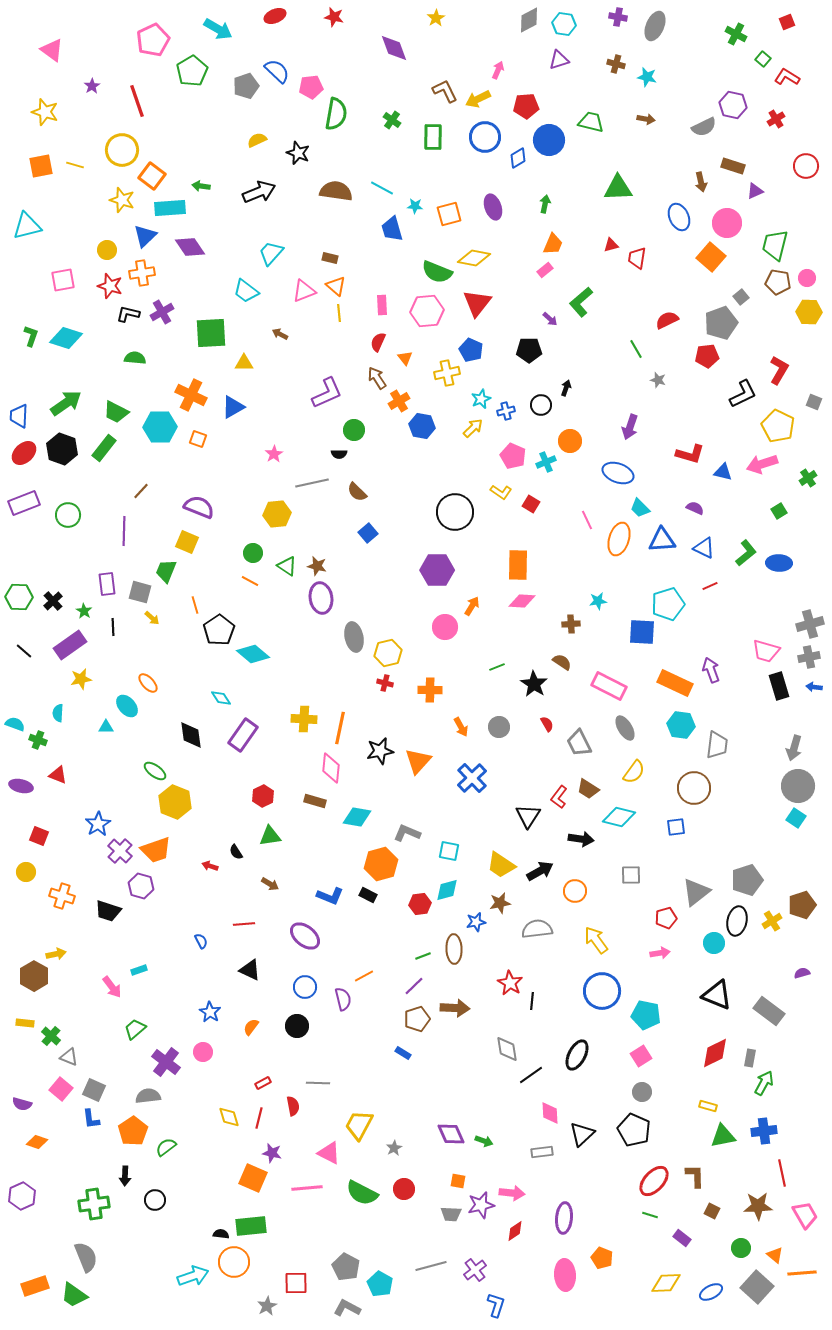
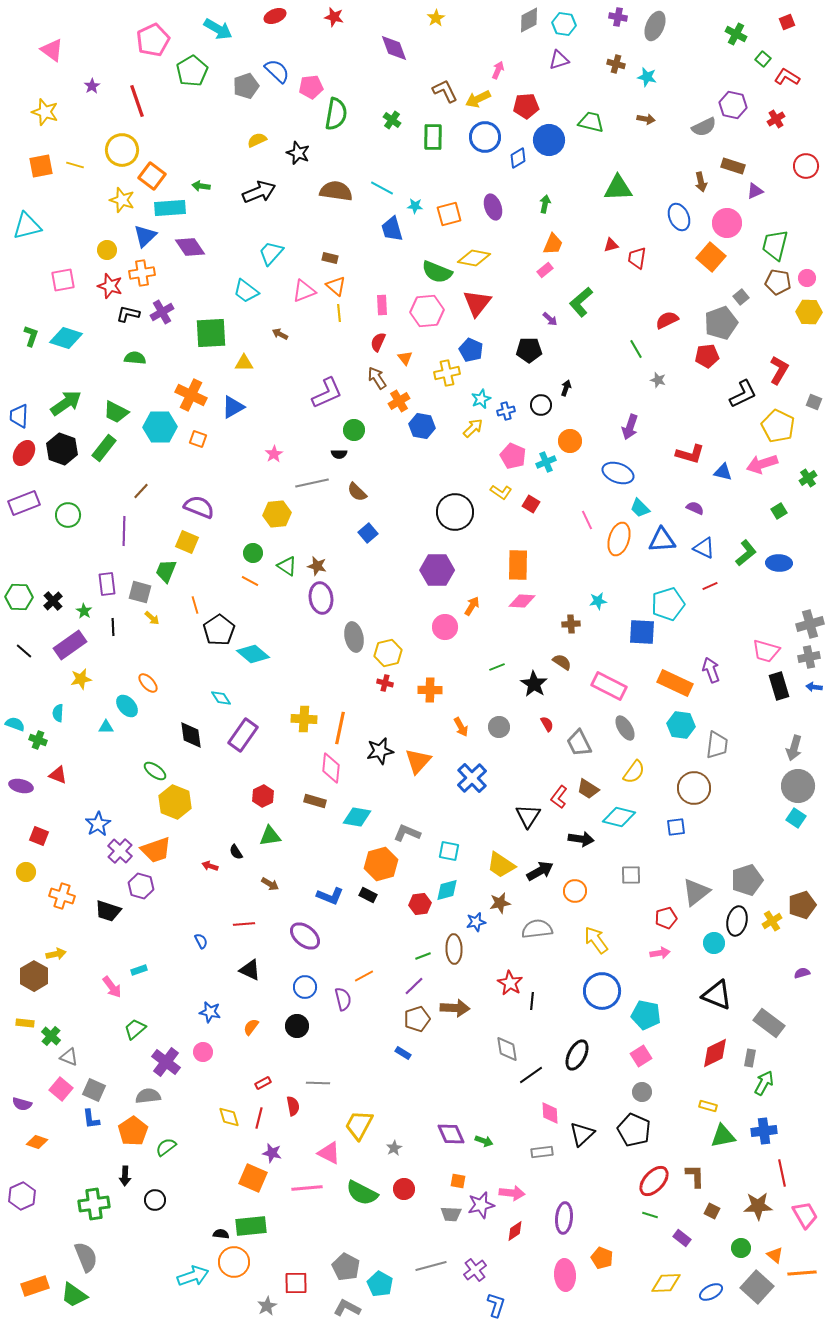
red ellipse at (24, 453): rotated 15 degrees counterclockwise
gray rectangle at (769, 1011): moved 12 px down
blue star at (210, 1012): rotated 20 degrees counterclockwise
